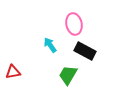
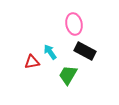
cyan arrow: moved 7 px down
red triangle: moved 19 px right, 10 px up
